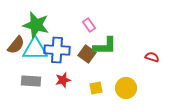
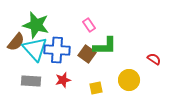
brown semicircle: moved 3 px up
cyan triangle: rotated 48 degrees clockwise
red semicircle: moved 2 px right, 2 px down; rotated 16 degrees clockwise
yellow circle: moved 3 px right, 8 px up
